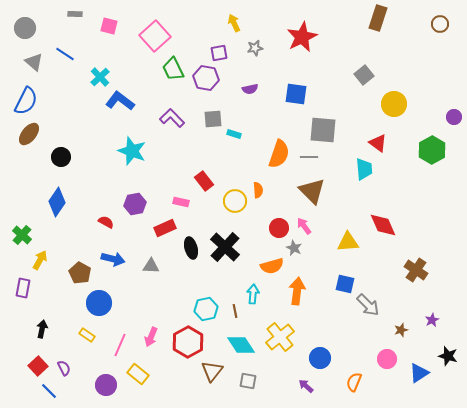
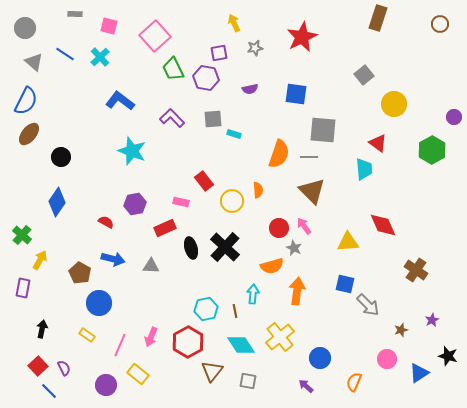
cyan cross at (100, 77): moved 20 px up
yellow circle at (235, 201): moved 3 px left
